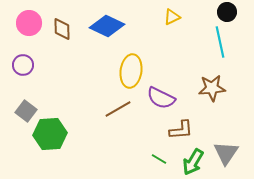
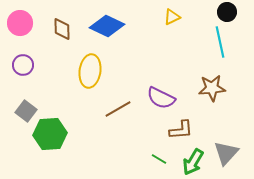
pink circle: moved 9 px left
yellow ellipse: moved 41 px left
gray triangle: rotated 8 degrees clockwise
